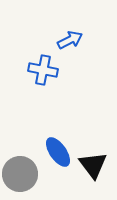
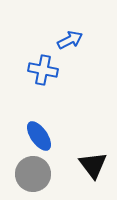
blue ellipse: moved 19 px left, 16 px up
gray circle: moved 13 px right
